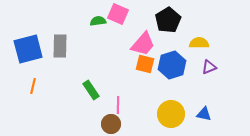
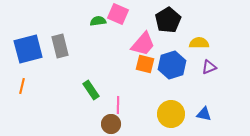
gray rectangle: rotated 15 degrees counterclockwise
orange line: moved 11 px left
